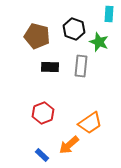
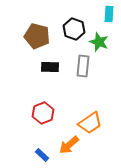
gray rectangle: moved 2 px right
